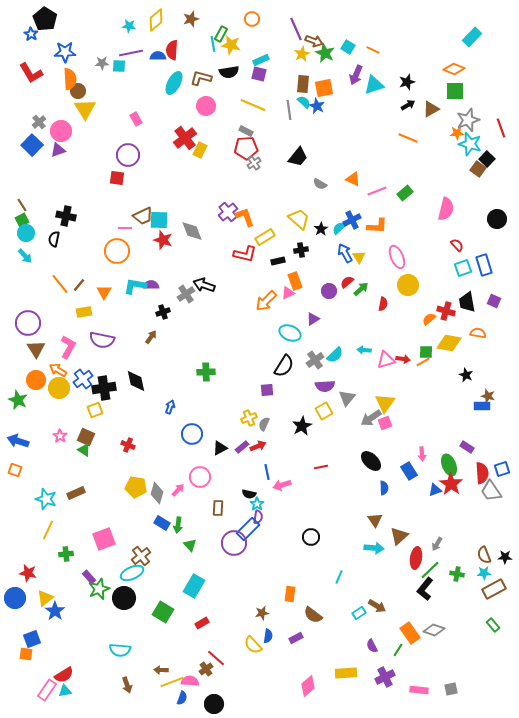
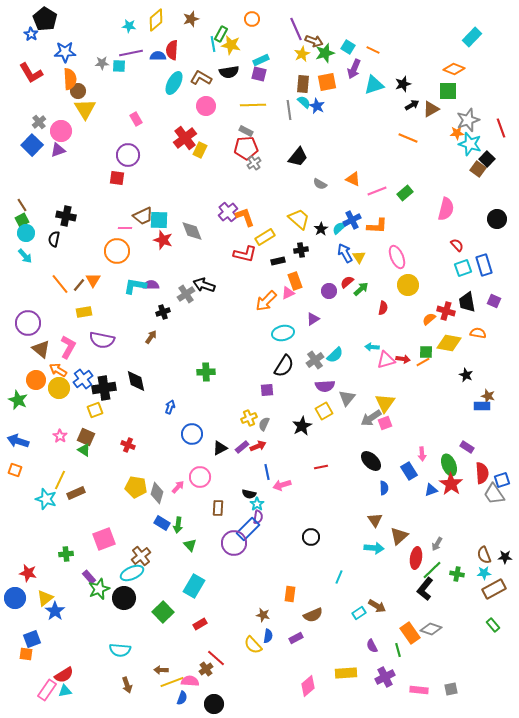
green star at (325, 53): rotated 30 degrees clockwise
purple arrow at (356, 75): moved 2 px left, 6 px up
brown L-shape at (201, 78): rotated 15 degrees clockwise
black star at (407, 82): moved 4 px left, 2 px down
orange square at (324, 88): moved 3 px right, 6 px up
green square at (455, 91): moved 7 px left
yellow line at (253, 105): rotated 25 degrees counterclockwise
black arrow at (408, 105): moved 4 px right
orange triangle at (104, 292): moved 11 px left, 12 px up
red semicircle at (383, 304): moved 4 px down
cyan ellipse at (290, 333): moved 7 px left; rotated 35 degrees counterclockwise
brown triangle at (36, 349): moved 5 px right; rotated 18 degrees counterclockwise
cyan arrow at (364, 350): moved 8 px right, 3 px up
blue square at (502, 469): moved 11 px down
pink arrow at (178, 490): moved 3 px up
blue triangle at (435, 490): moved 4 px left
gray trapezoid at (491, 491): moved 3 px right, 3 px down
yellow line at (48, 530): moved 12 px right, 50 px up
green line at (430, 570): moved 2 px right
green square at (163, 612): rotated 15 degrees clockwise
brown star at (262, 613): moved 1 px right, 2 px down; rotated 24 degrees clockwise
brown semicircle at (313, 615): rotated 60 degrees counterclockwise
red rectangle at (202, 623): moved 2 px left, 1 px down
gray diamond at (434, 630): moved 3 px left, 1 px up
green line at (398, 650): rotated 48 degrees counterclockwise
